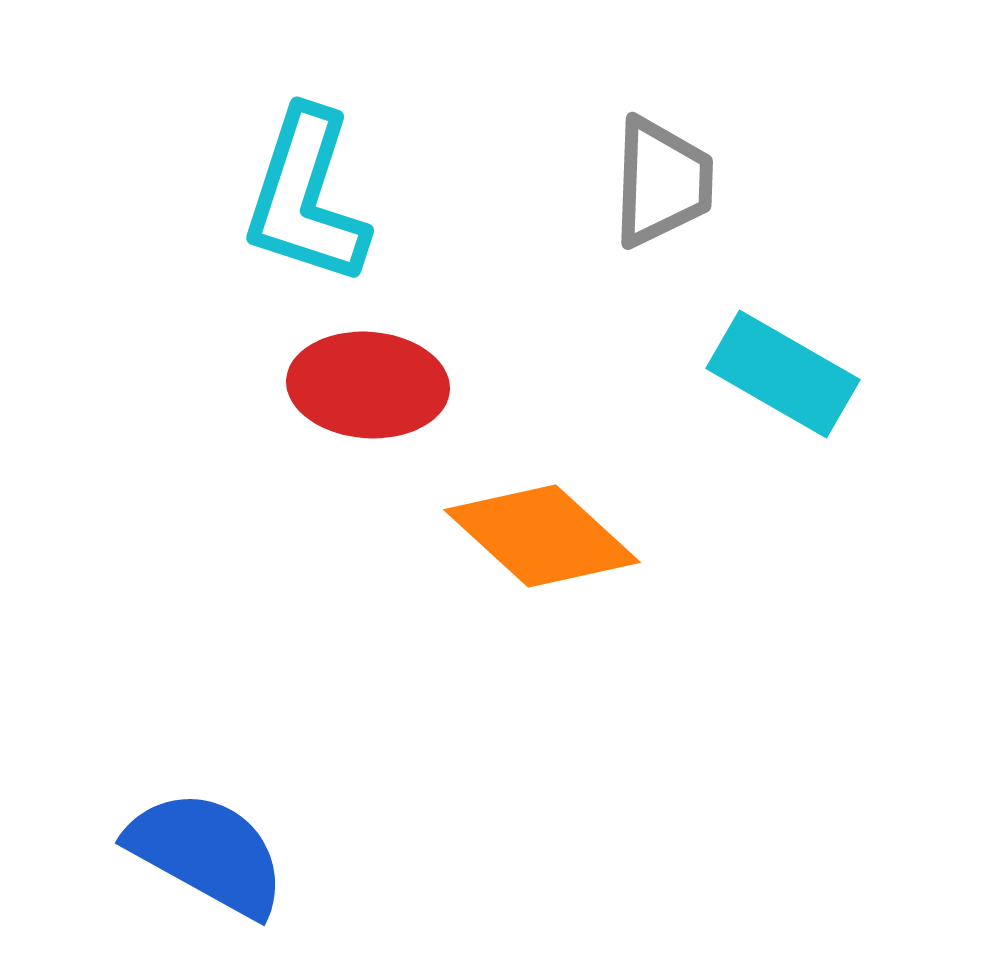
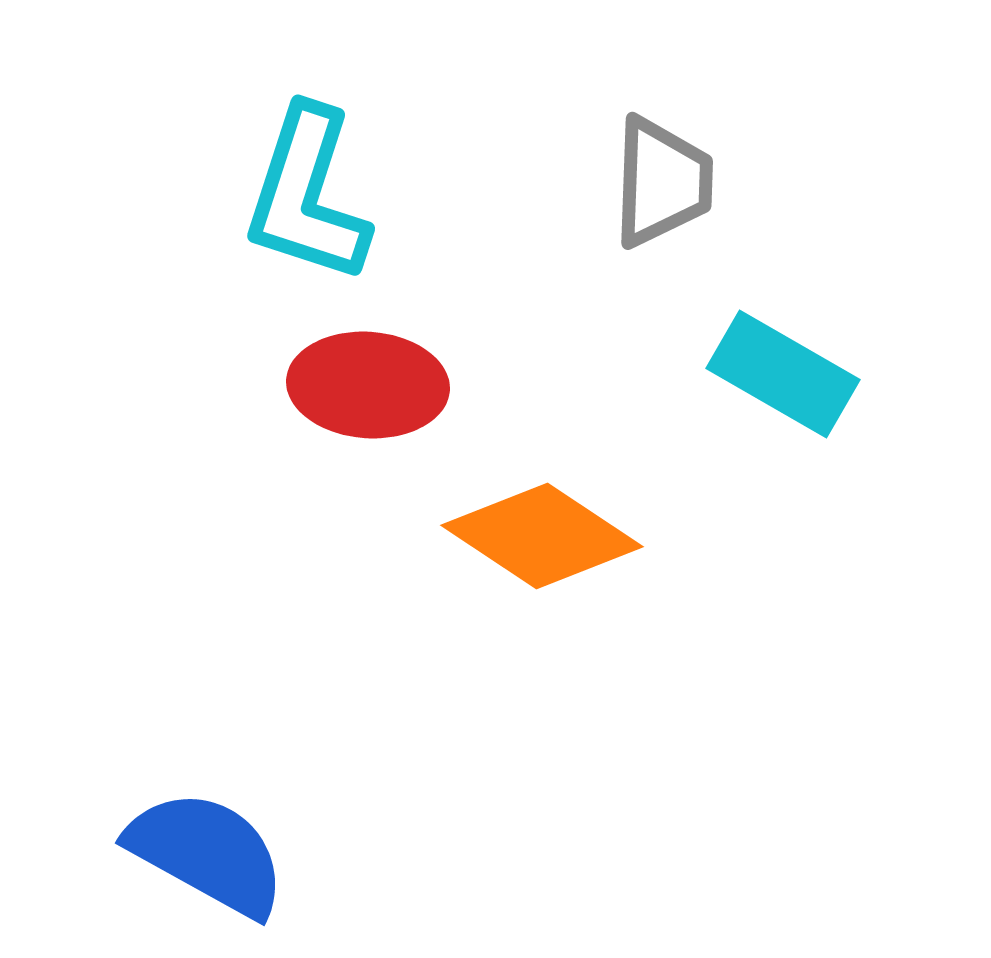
cyan L-shape: moved 1 px right, 2 px up
orange diamond: rotated 9 degrees counterclockwise
